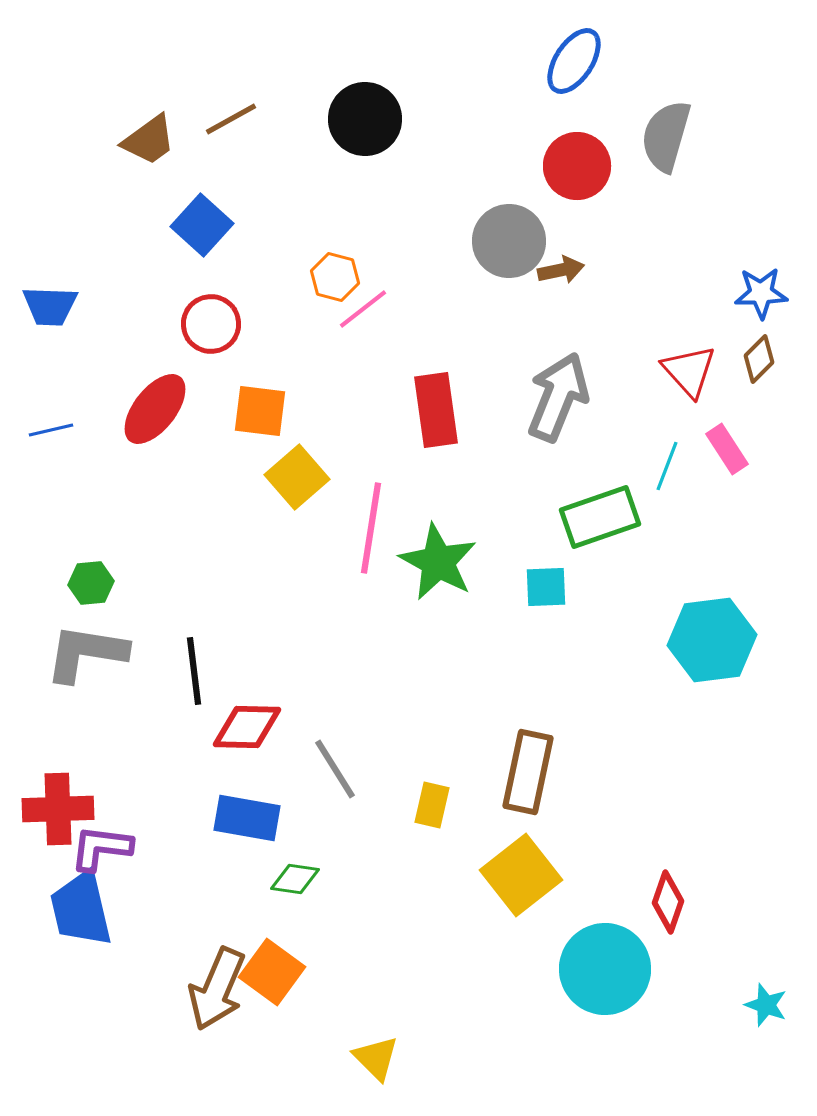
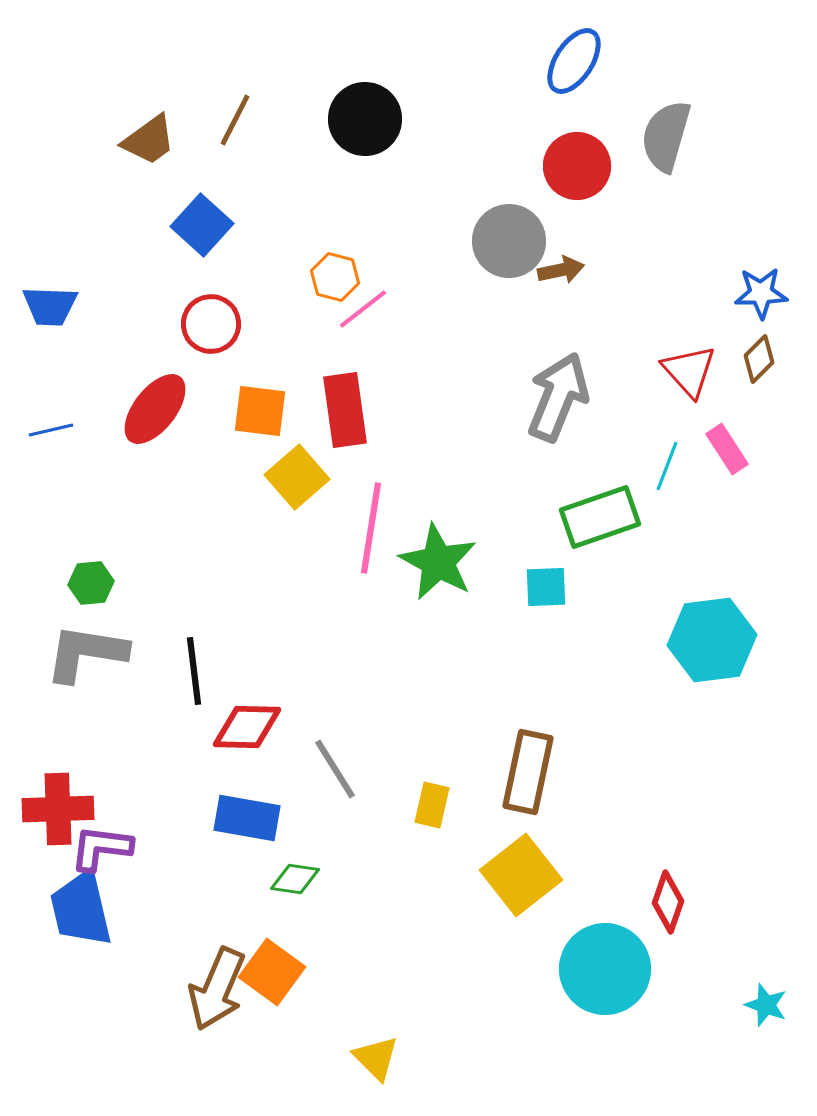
brown line at (231, 119): moved 4 px right, 1 px down; rotated 34 degrees counterclockwise
red rectangle at (436, 410): moved 91 px left
